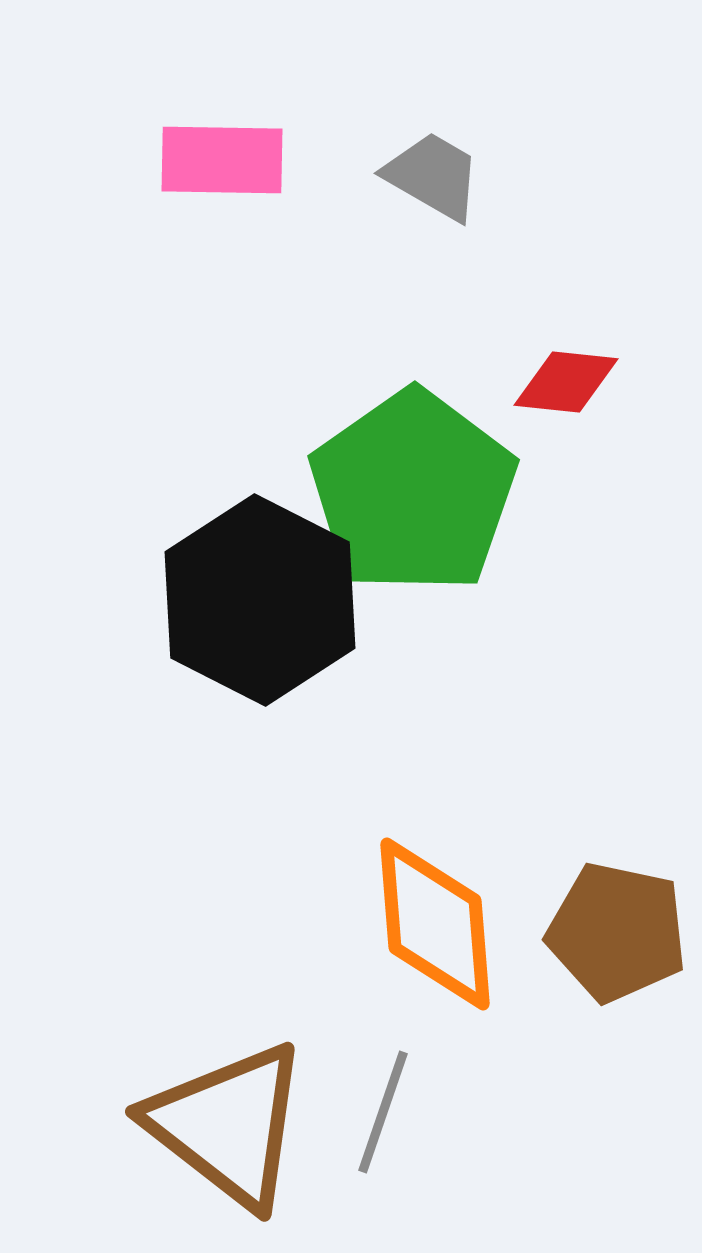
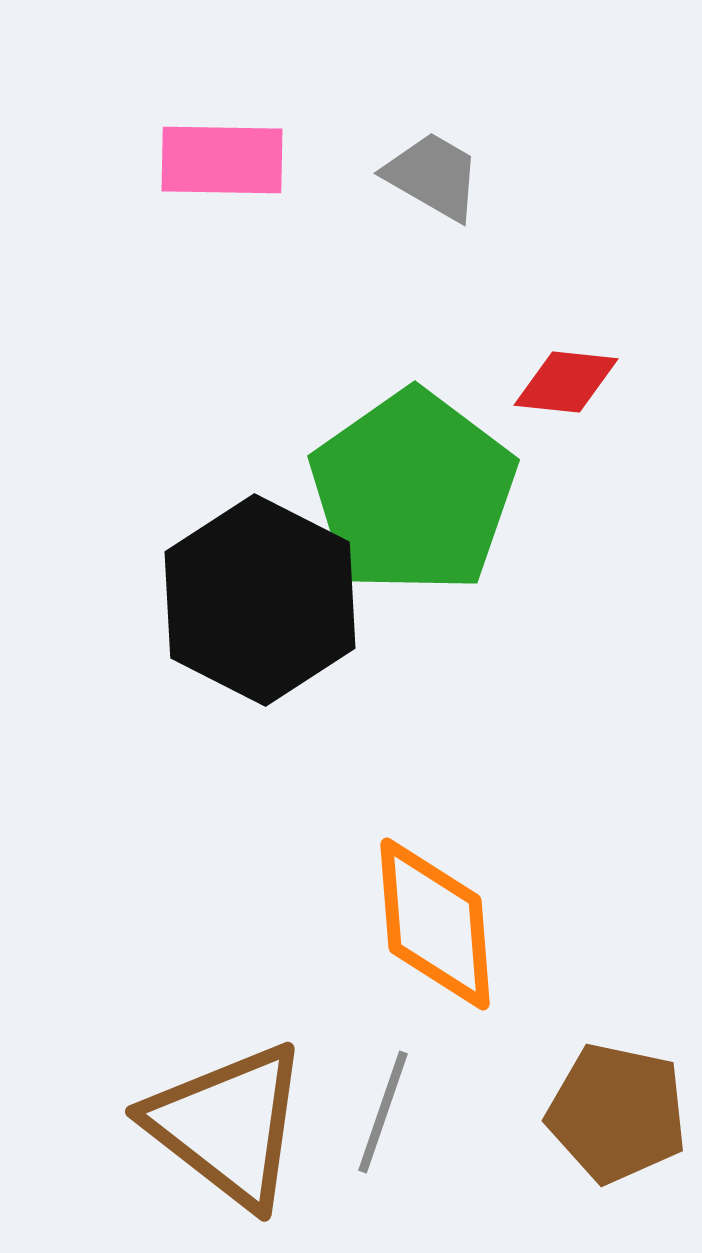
brown pentagon: moved 181 px down
